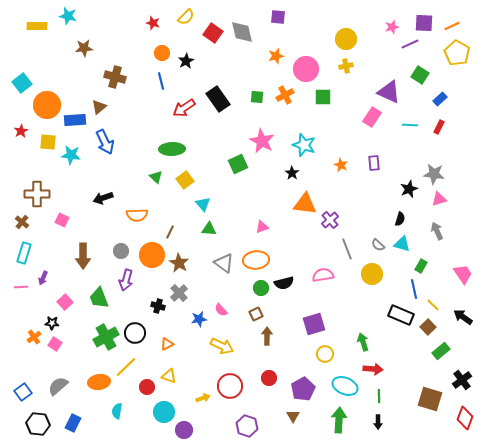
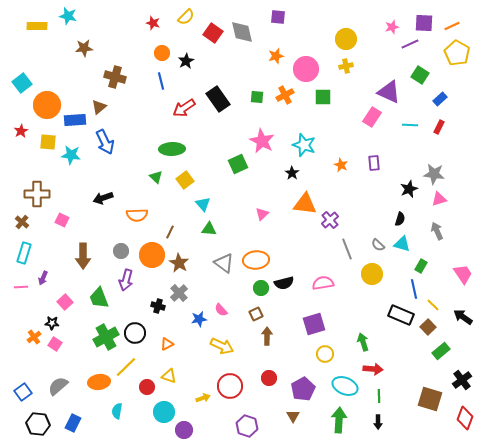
pink triangle at (262, 227): moved 13 px up; rotated 24 degrees counterclockwise
pink semicircle at (323, 275): moved 8 px down
